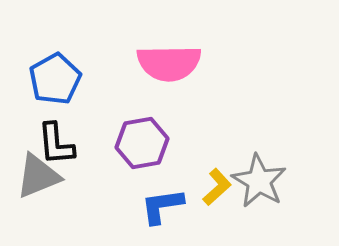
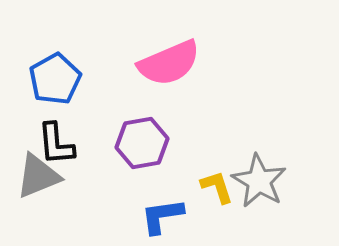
pink semicircle: rotated 22 degrees counterclockwise
yellow L-shape: rotated 66 degrees counterclockwise
blue L-shape: moved 10 px down
